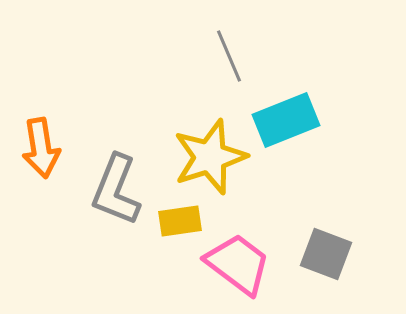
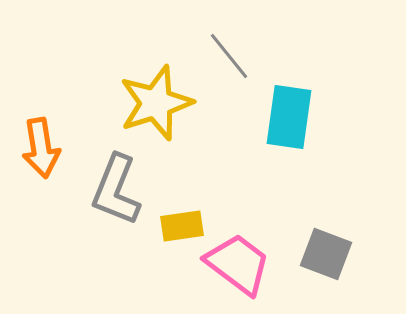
gray line: rotated 16 degrees counterclockwise
cyan rectangle: moved 3 px right, 3 px up; rotated 60 degrees counterclockwise
yellow star: moved 54 px left, 54 px up
yellow rectangle: moved 2 px right, 5 px down
